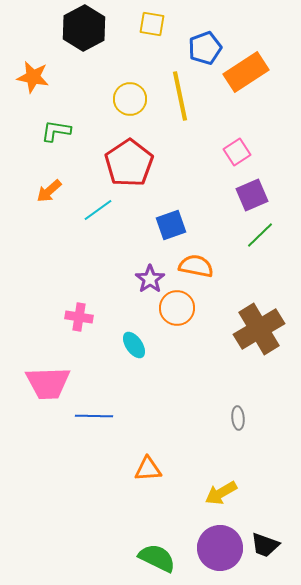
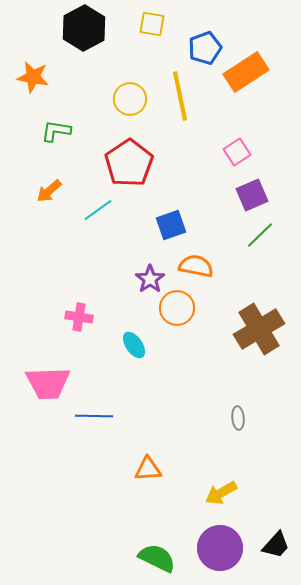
black trapezoid: moved 11 px right; rotated 68 degrees counterclockwise
